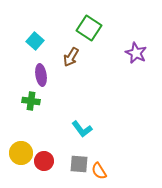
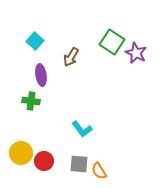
green square: moved 23 px right, 14 px down
